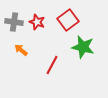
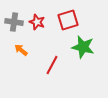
red square: rotated 20 degrees clockwise
